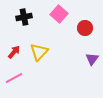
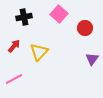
red arrow: moved 6 px up
pink line: moved 1 px down
